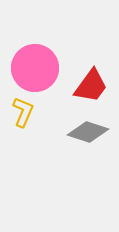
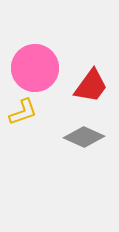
yellow L-shape: rotated 48 degrees clockwise
gray diamond: moved 4 px left, 5 px down; rotated 6 degrees clockwise
